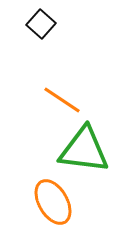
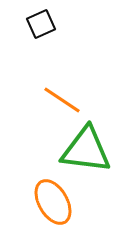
black square: rotated 24 degrees clockwise
green triangle: moved 2 px right
